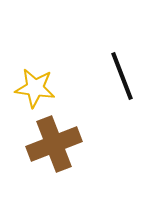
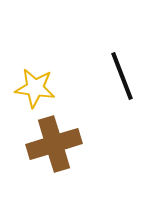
brown cross: rotated 4 degrees clockwise
